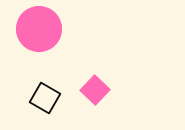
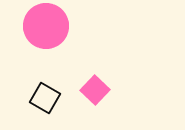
pink circle: moved 7 px right, 3 px up
